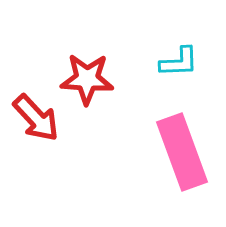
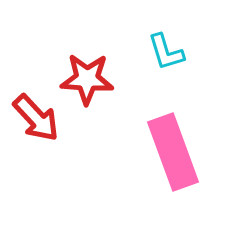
cyan L-shape: moved 13 px left, 10 px up; rotated 75 degrees clockwise
pink rectangle: moved 9 px left
